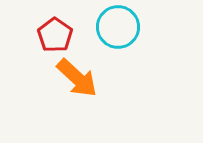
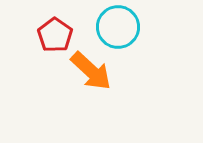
orange arrow: moved 14 px right, 7 px up
